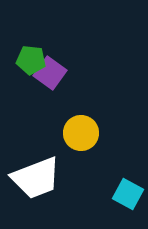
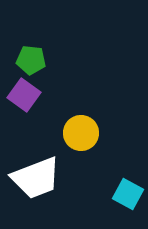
purple square: moved 26 px left, 22 px down
